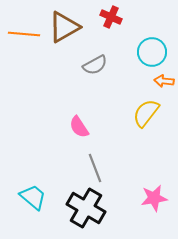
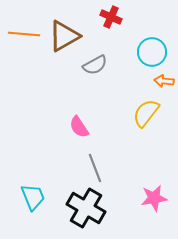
brown triangle: moved 9 px down
cyan trapezoid: rotated 28 degrees clockwise
